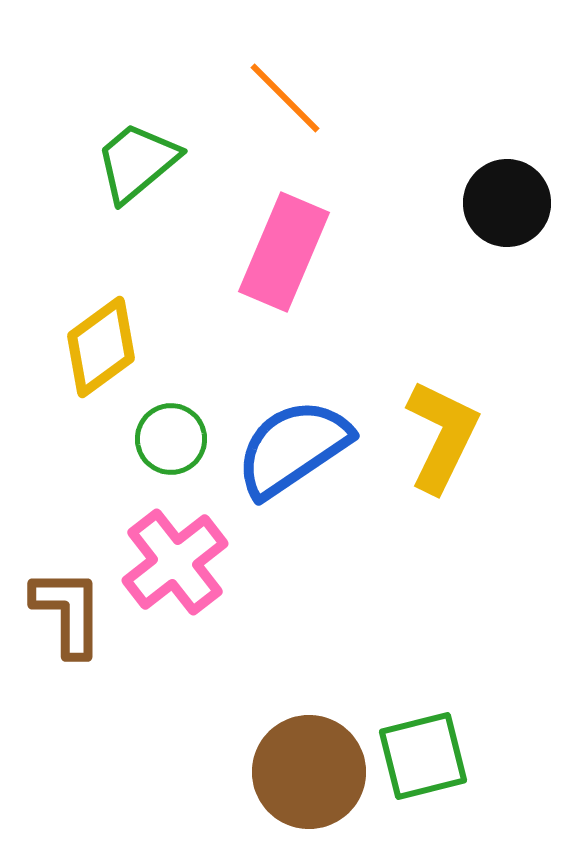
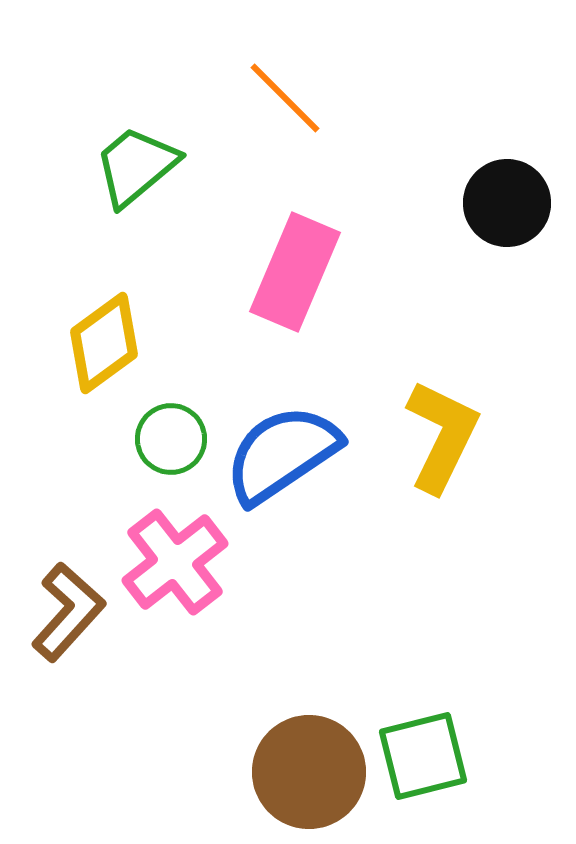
green trapezoid: moved 1 px left, 4 px down
pink rectangle: moved 11 px right, 20 px down
yellow diamond: moved 3 px right, 4 px up
blue semicircle: moved 11 px left, 6 px down
brown L-shape: rotated 42 degrees clockwise
